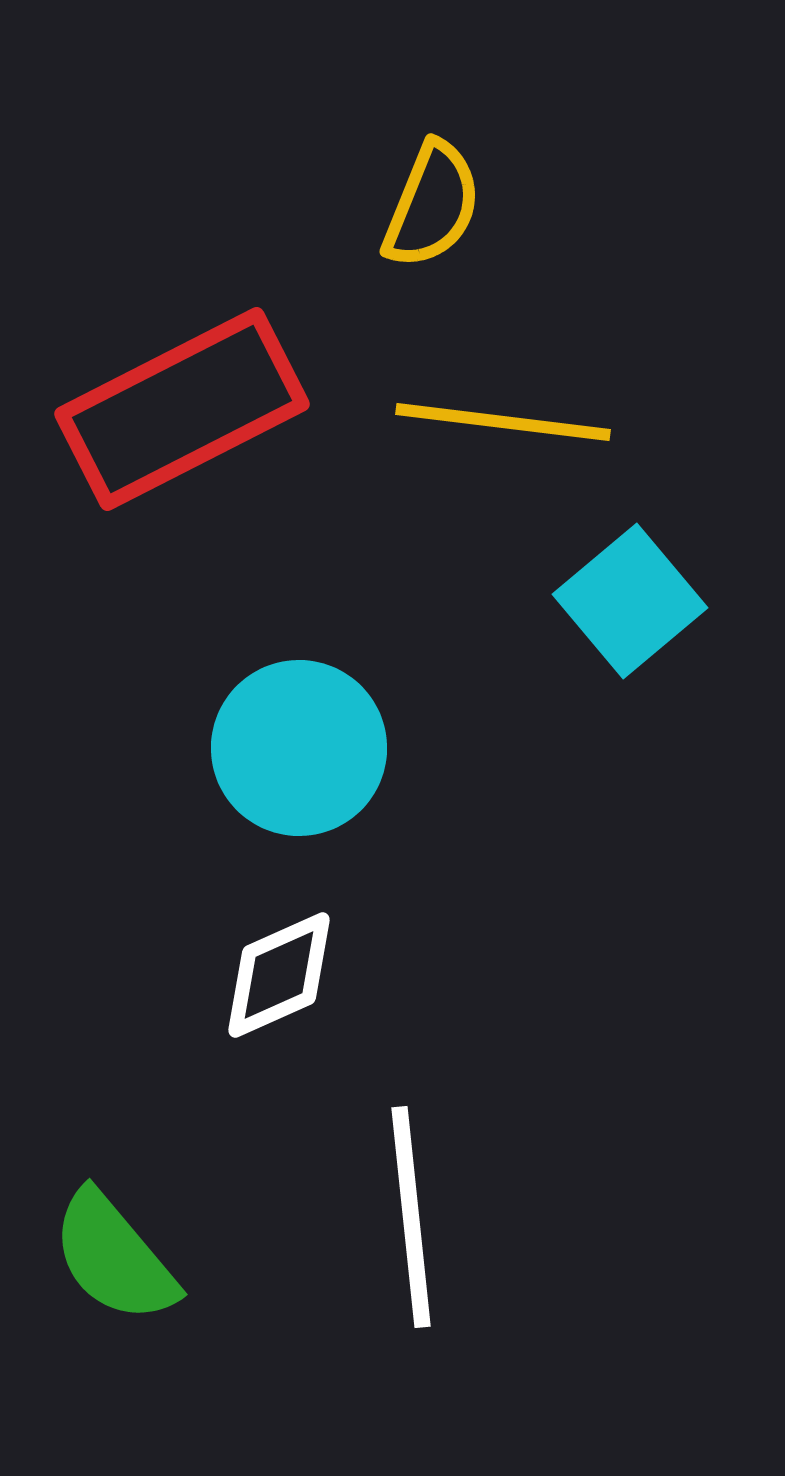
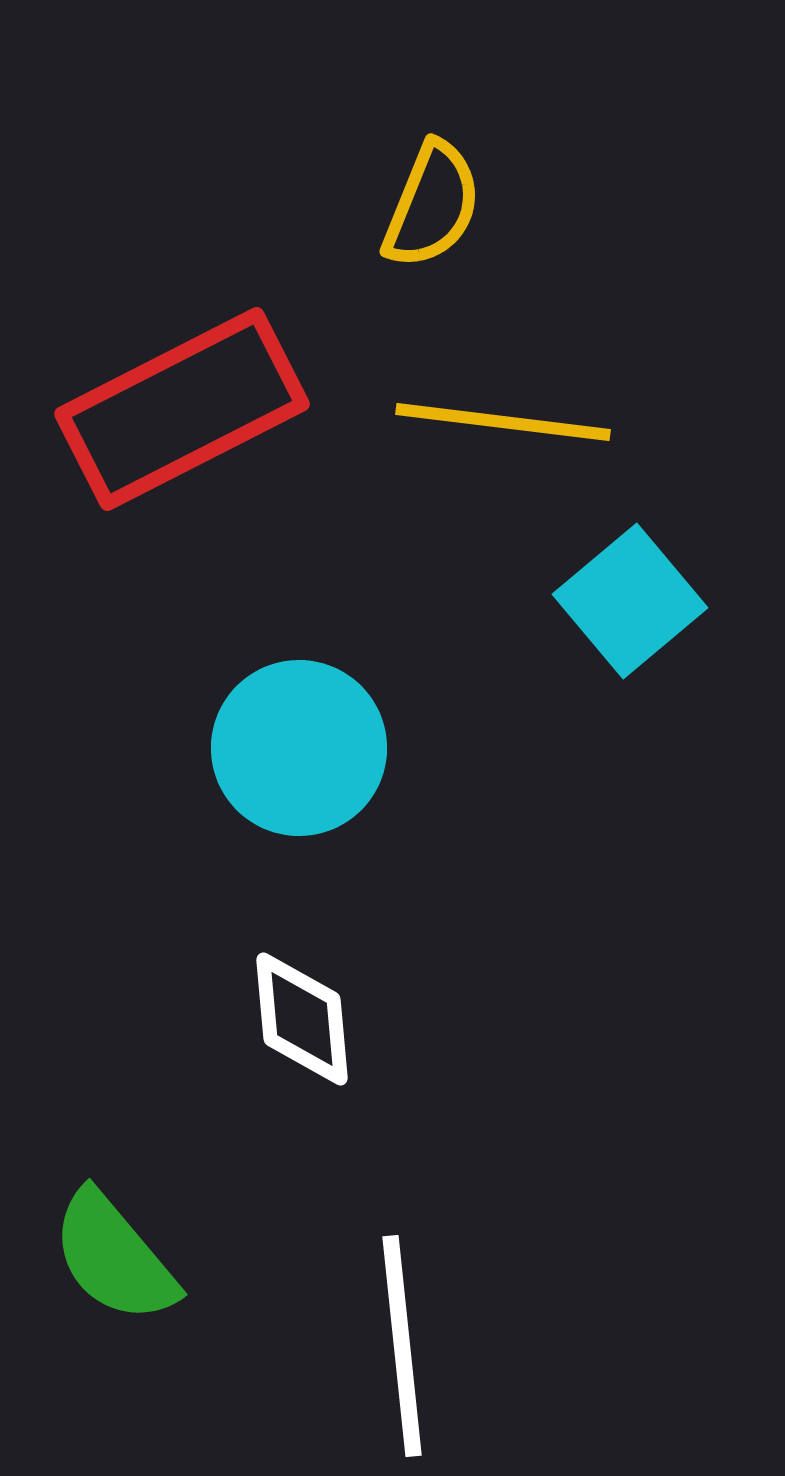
white diamond: moved 23 px right, 44 px down; rotated 71 degrees counterclockwise
white line: moved 9 px left, 129 px down
